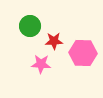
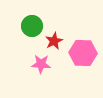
green circle: moved 2 px right
red star: rotated 24 degrees counterclockwise
